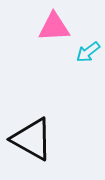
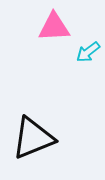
black triangle: moved 1 px right, 1 px up; rotated 51 degrees counterclockwise
